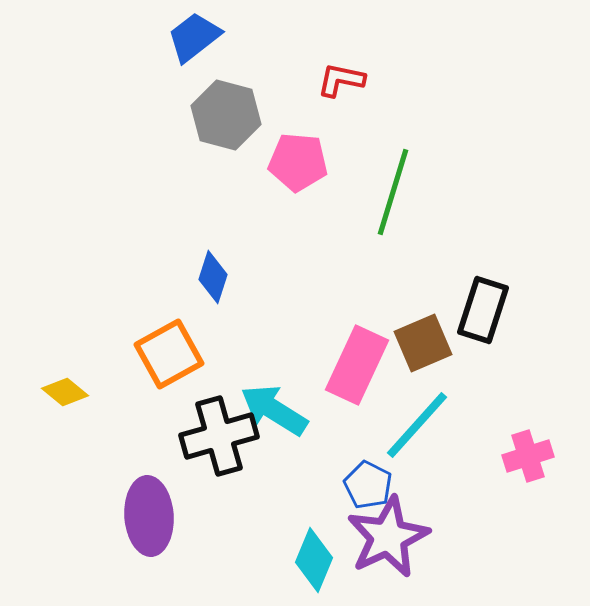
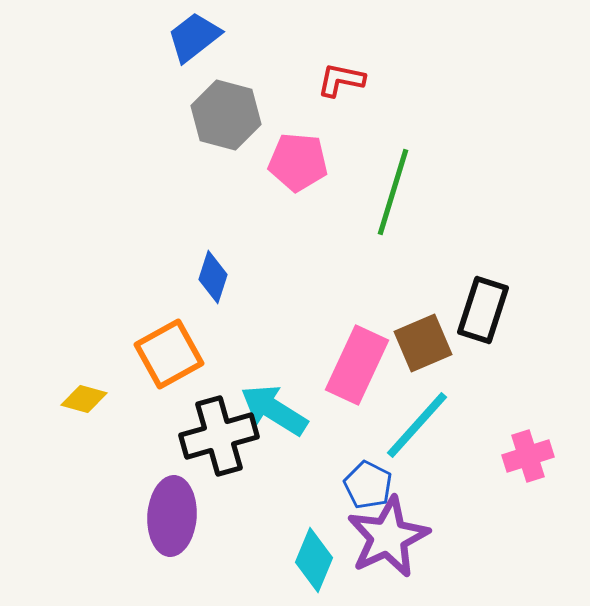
yellow diamond: moved 19 px right, 7 px down; rotated 24 degrees counterclockwise
purple ellipse: moved 23 px right; rotated 8 degrees clockwise
